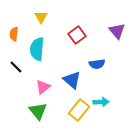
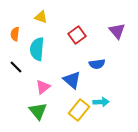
yellow triangle: rotated 40 degrees counterclockwise
orange semicircle: moved 1 px right
